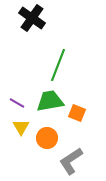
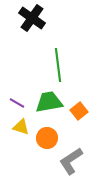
green line: rotated 28 degrees counterclockwise
green trapezoid: moved 1 px left, 1 px down
orange square: moved 2 px right, 2 px up; rotated 30 degrees clockwise
yellow triangle: rotated 42 degrees counterclockwise
